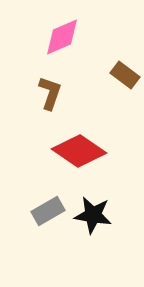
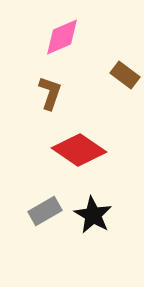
red diamond: moved 1 px up
gray rectangle: moved 3 px left
black star: rotated 21 degrees clockwise
